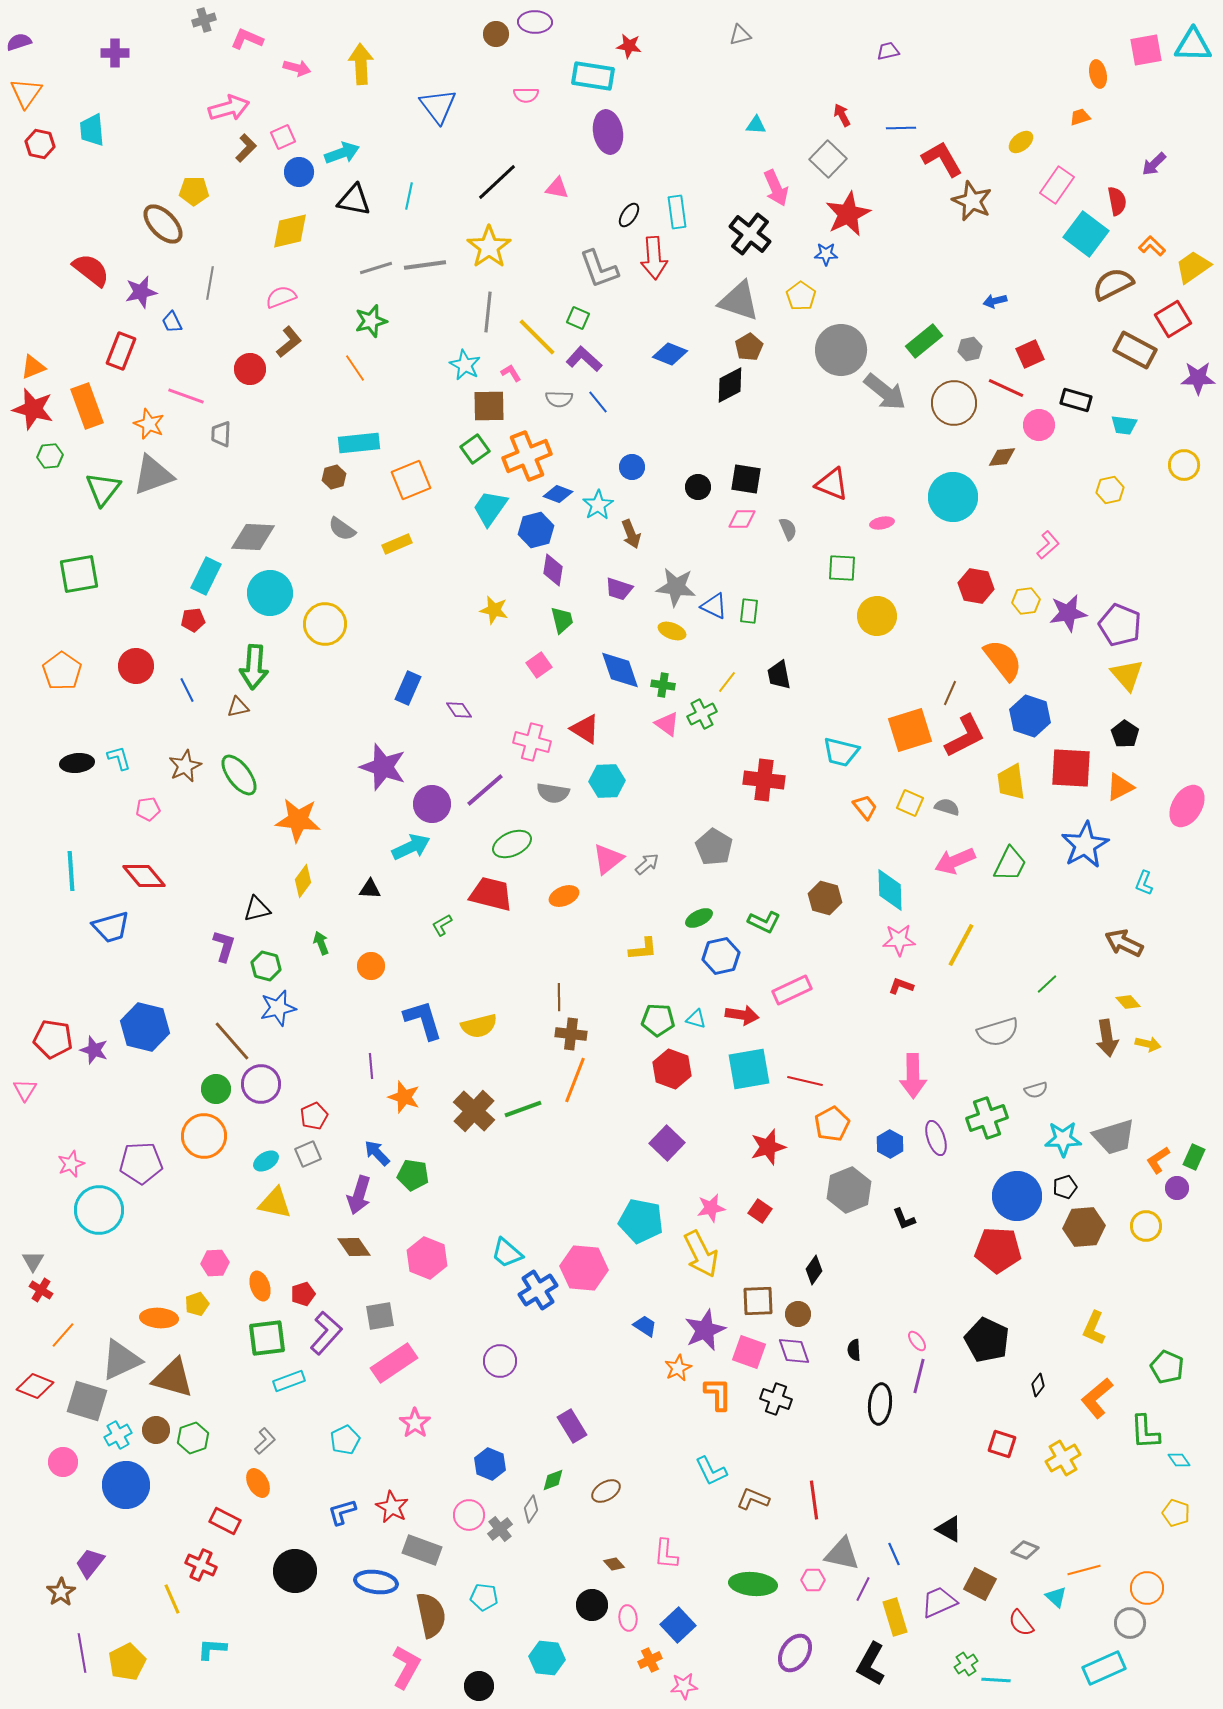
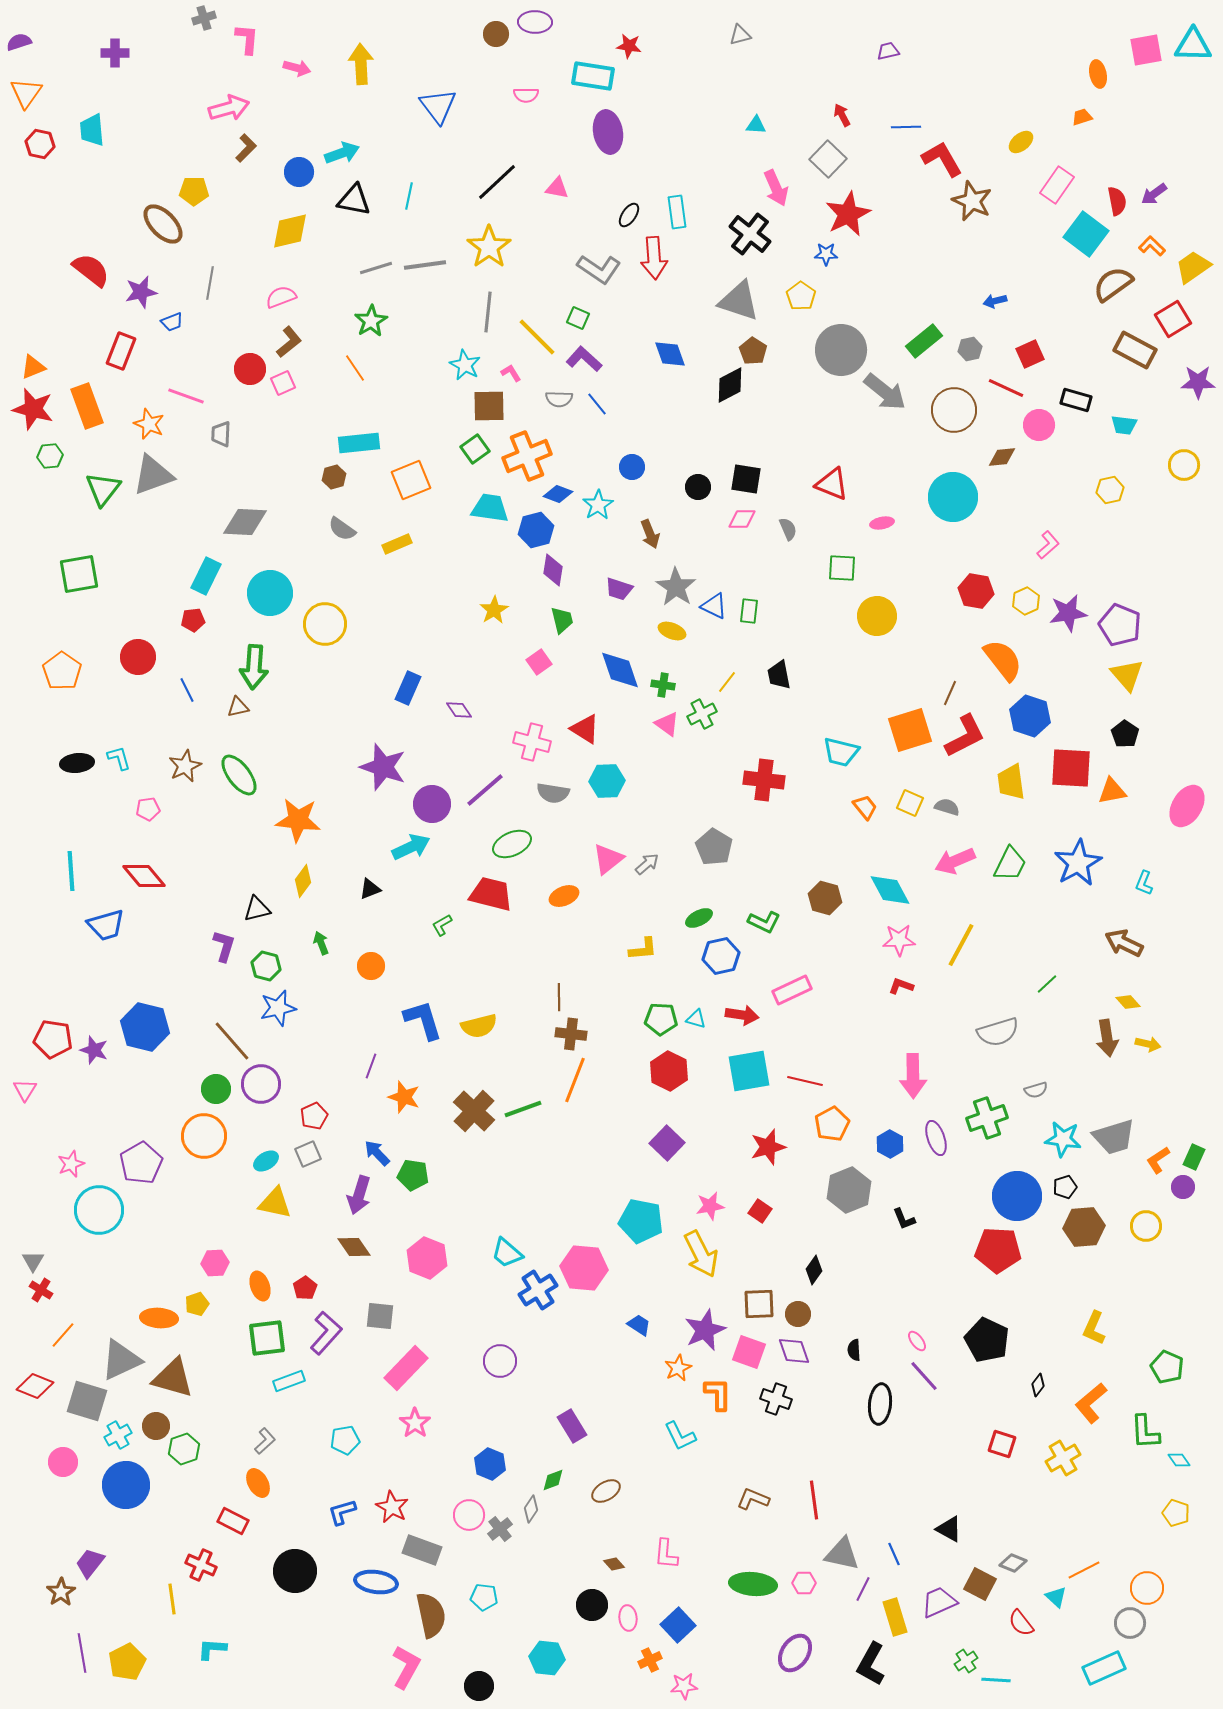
gray cross at (204, 20): moved 2 px up
pink L-shape at (247, 39): rotated 72 degrees clockwise
orange trapezoid at (1080, 117): moved 2 px right
blue line at (901, 128): moved 5 px right, 1 px up
pink square at (283, 137): moved 246 px down
purple arrow at (1154, 164): moved 30 px down; rotated 8 degrees clockwise
gray L-shape at (599, 269): rotated 36 degrees counterclockwise
brown semicircle at (1113, 284): rotated 9 degrees counterclockwise
green star at (371, 321): rotated 16 degrees counterclockwise
blue trapezoid at (172, 322): rotated 85 degrees counterclockwise
brown pentagon at (749, 347): moved 4 px right, 4 px down; rotated 8 degrees counterclockwise
blue diamond at (670, 354): rotated 48 degrees clockwise
purple star at (1198, 378): moved 4 px down
blue line at (598, 402): moved 1 px left, 2 px down
brown circle at (954, 403): moved 7 px down
cyan trapezoid at (490, 508): rotated 63 degrees clockwise
brown arrow at (631, 534): moved 19 px right
gray diamond at (253, 537): moved 8 px left, 15 px up
red hexagon at (976, 586): moved 5 px down
gray star at (676, 587): rotated 27 degrees clockwise
yellow hexagon at (1026, 601): rotated 16 degrees counterclockwise
yellow star at (494, 610): rotated 28 degrees clockwise
pink square at (539, 665): moved 3 px up
red circle at (136, 666): moved 2 px right, 9 px up
orange triangle at (1120, 787): moved 8 px left, 4 px down; rotated 16 degrees clockwise
blue star at (1085, 845): moved 7 px left, 18 px down
black triangle at (370, 889): rotated 25 degrees counterclockwise
cyan diamond at (890, 890): rotated 27 degrees counterclockwise
blue trapezoid at (111, 927): moved 5 px left, 2 px up
green pentagon at (658, 1020): moved 3 px right, 1 px up
purple line at (371, 1066): rotated 25 degrees clockwise
red hexagon at (672, 1069): moved 3 px left, 2 px down; rotated 6 degrees clockwise
cyan square at (749, 1069): moved 2 px down
cyan star at (1063, 1139): rotated 9 degrees clockwise
purple pentagon at (141, 1163): rotated 27 degrees counterclockwise
purple circle at (1177, 1188): moved 6 px right, 1 px up
pink star at (711, 1208): moved 1 px left, 2 px up
red pentagon at (303, 1294): moved 2 px right, 6 px up; rotated 15 degrees counterclockwise
brown square at (758, 1301): moved 1 px right, 3 px down
gray square at (380, 1316): rotated 16 degrees clockwise
blue trapezoid at (645, 1326): moved 6 px left, 1 px up
pink rectangle at (394, 1363): moved 12 px right, 5 px down; rotated 12 degrees counterclockwise
purple line at (919, 1376): moved 5 px right; rotated 56 degrees counterclockwise
orange L-shape at (1097, 1398): moved 6 px left, 5 px down
brown circle at (156, 1430): moved 4 px up
green hexagon at (193, 1438): moved 9 px left, 11 px down
cyan pentagon at (345, 1440): rotated 16 degrees clockwise
cyan L-shape at (711, 1471): moved 31 px left, 35 px up
red rectangle at (225, 1521): moved 8 px right
gray diamond at (1025, 1550): moved 12 px left, 13 px down
orange line at (1084, 1570): rotated 12 degrees counterclockwise
pink hexagon at (813, 1580): moved 9 px left, 3 px down
yellow line at (172, 1599): rotated 16 degrees clockwise
green cross at (966, 1664): moved 3 px up
